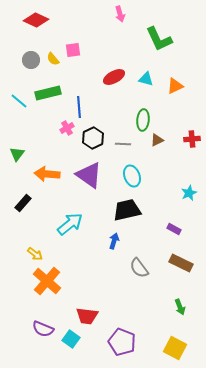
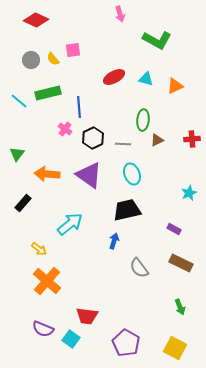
green L-shape: moved 2 px left, 1 px down; rotated 36 degrees counterclockwise
pink cross: moved 2 px left, 1 px down; rotated 24 degrees counterclockwise
cyan ellipse: moved 2 px up
yellow arrow: moved 4 px right, 5 px up
purple pentagon: moved 4 px right, 1 px down; rotated 8 degrees clockwise
